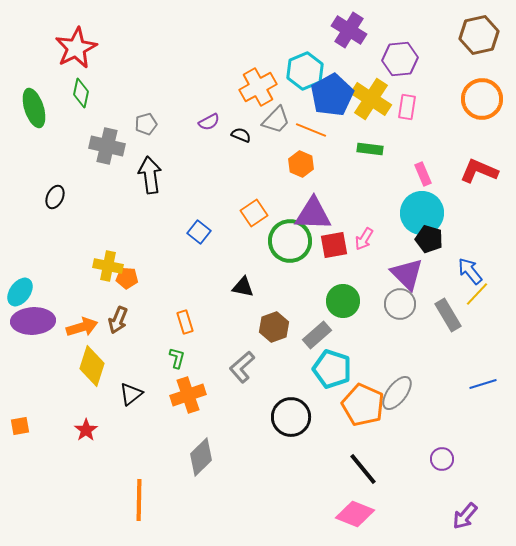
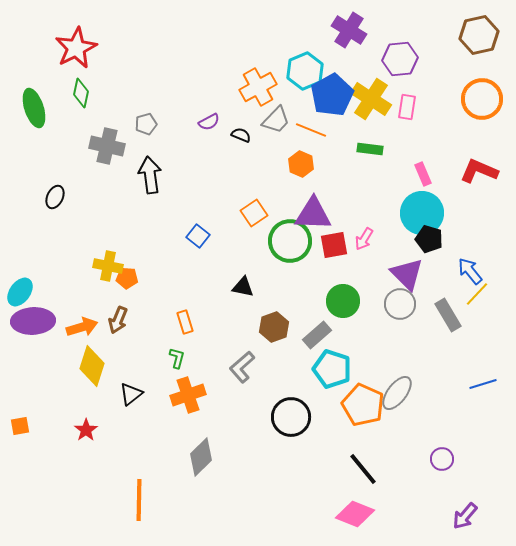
blue square at (199, 232): moved 1 px left, 4 px down
